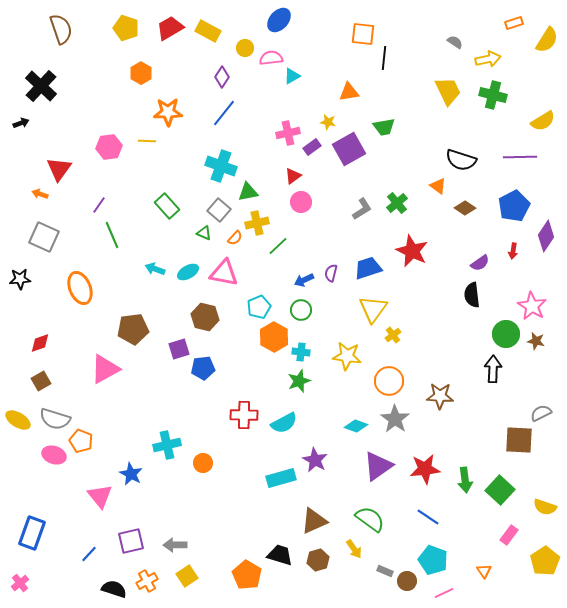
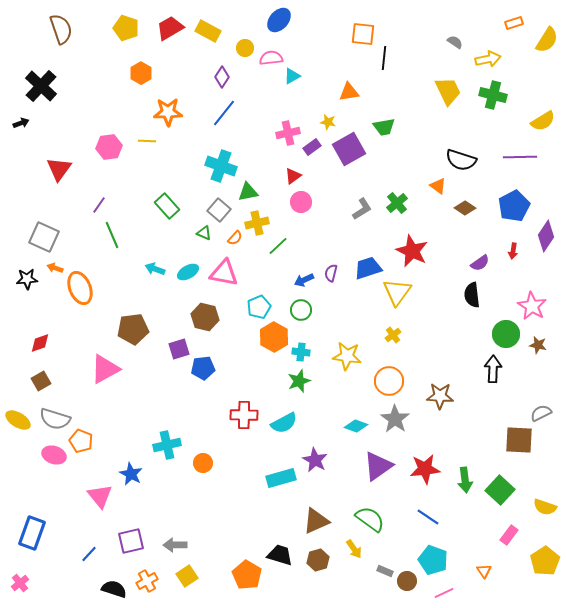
orange arrow at (40, 194): moved 15 px right, 74 px down
black star at (20, 279): moved 7 px right
yellow triangle at (373, 309): moved 24 px right, 17 px up
brown star at (536, 341): moved 2 px right, 4 px down
brown triangle at (314, 521): moved 2 px right
